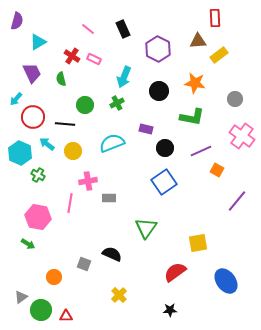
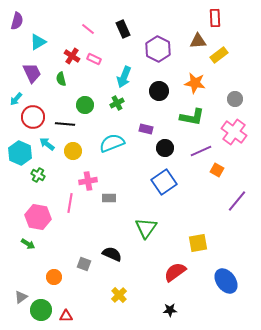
pink cross at (242, 136): moved 8 px left, 4 px up
